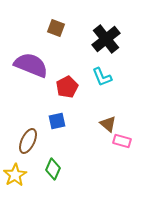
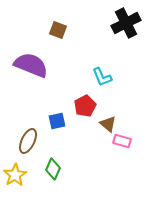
brown square: moved 2 px right, 2 px down
black cross: moved 20 px right, 16 px up; rotated 12 degrees clockwise
red pentagon: moved 18 px right, 19 px down
